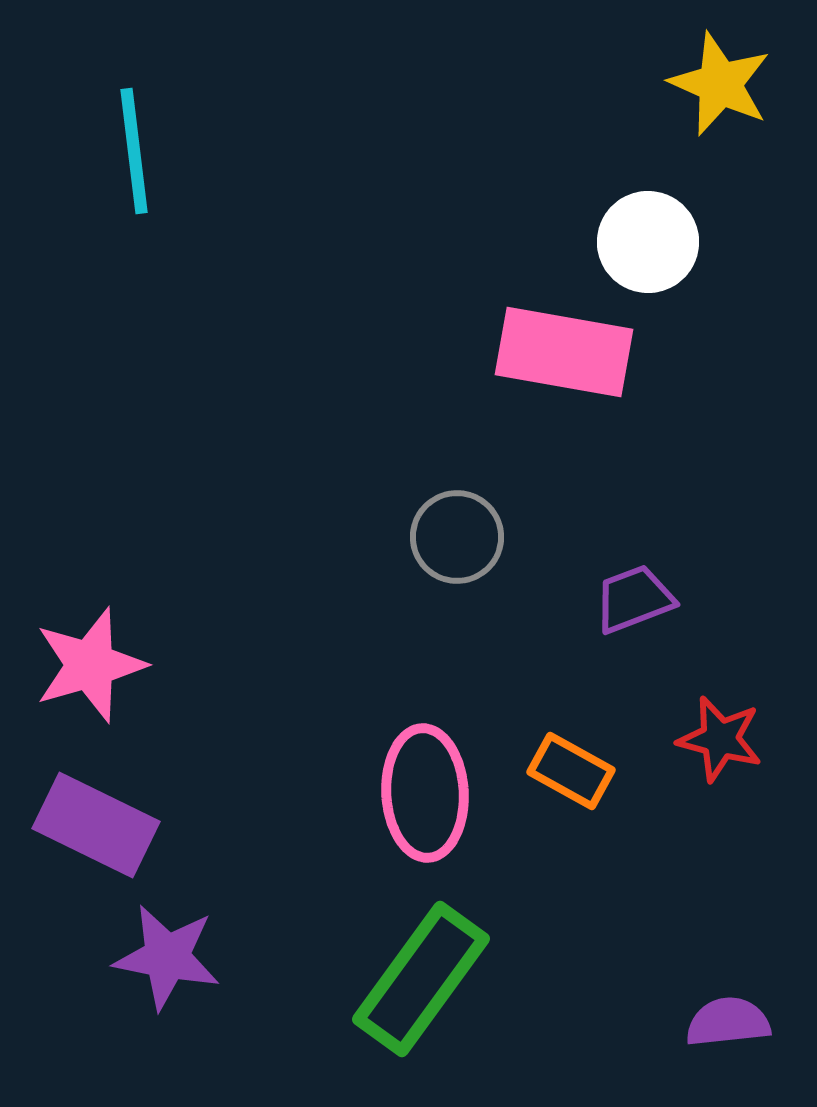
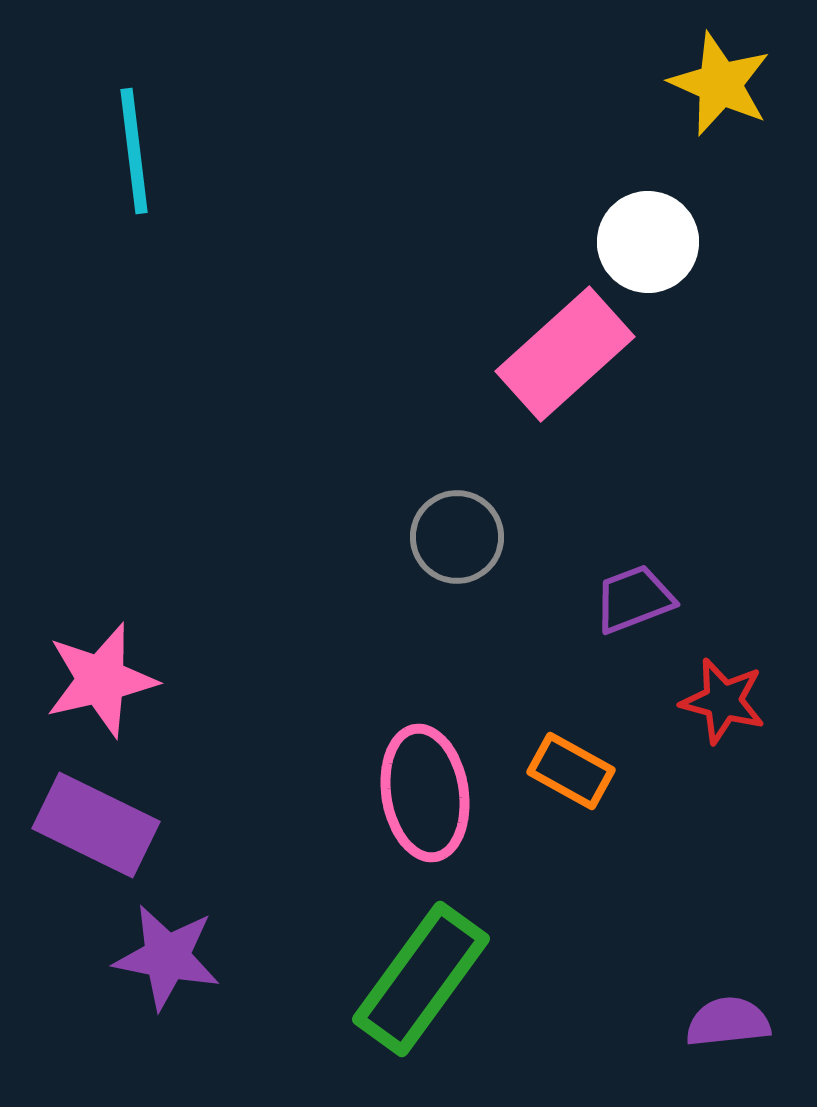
pink rectangle: moved 1 px right, 2 px down; rotated 52 degrees counterclockwise
pink star: moved 11 px right, 15 px down; rotated 3 degrees clockwise
red star: moved 3 px right, 38 px up
pink ellipse: rotated 6 degrees counterclockwise
